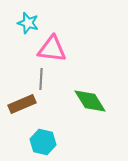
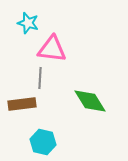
gray line: moved 1 px left, 1 px up
brown rectangle: rotated 16 degrees clockwise
